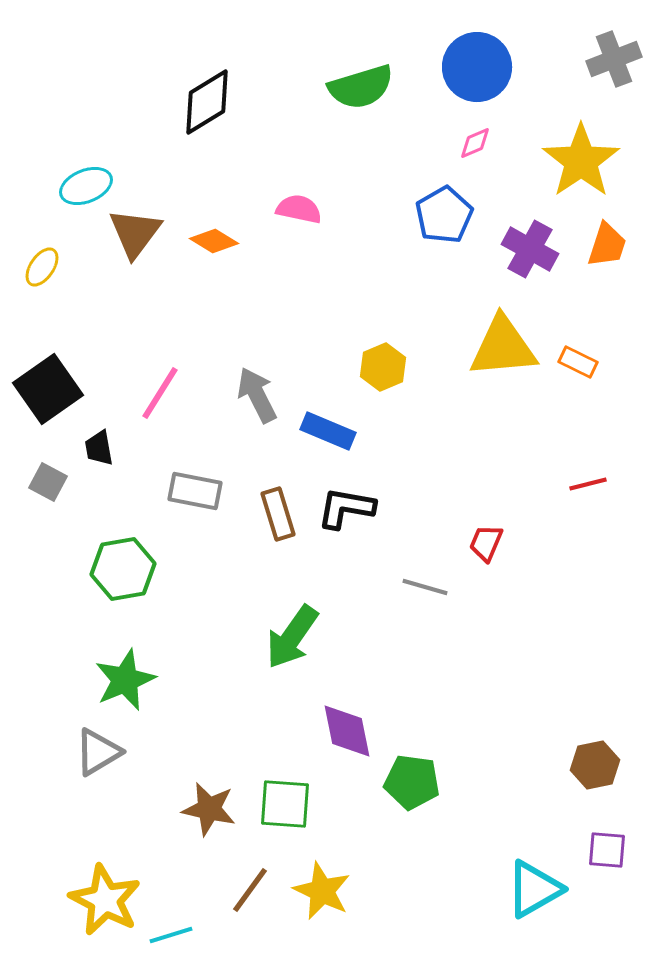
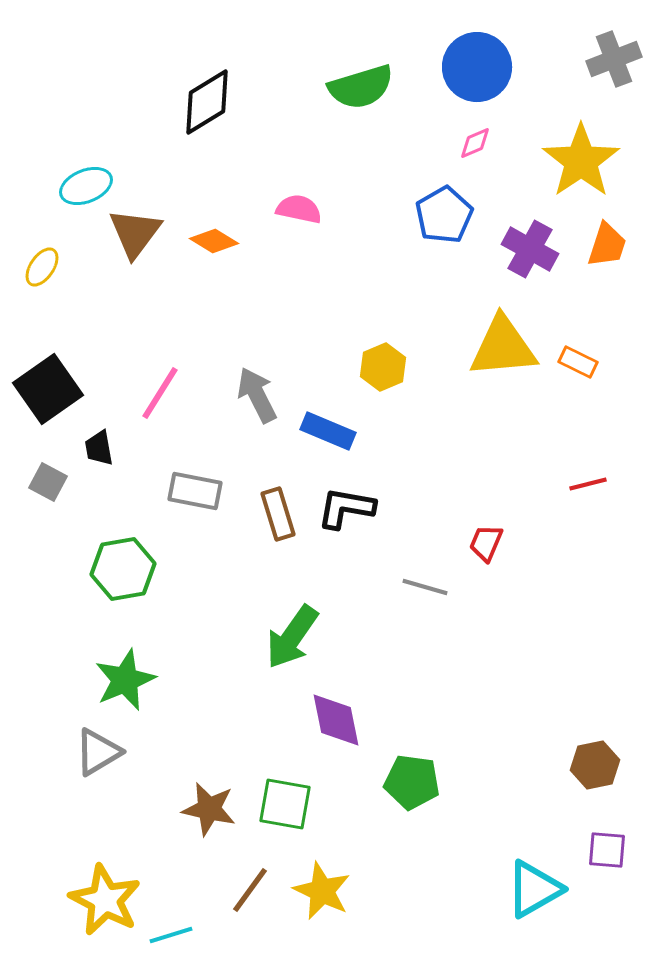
purple diamond at (347, 731): moved 11 px left, 11 px up
green square at (285, 804): rotated 6 degrees clockwise
